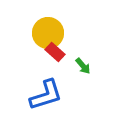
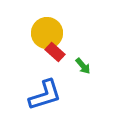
yellow circle: moved 1 px left
blue L-shape: moved 1 px left
